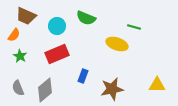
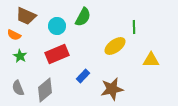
green semicircle: moved 3 px left, 1 px up; rotated 84 degrees counterclockwise
green line: rotated 72 degrees clockwise
orange semicircle: rotated 80 degrees clockwise
yellow ellipse: moved 2 px left, 2 px down; rotated 55 degrees counterclockwise
blue rectangle: rotated 24 degrees clockwise
yellow triangle: moved 6 px left, 25 px up
